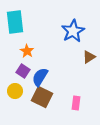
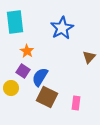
blue star: moved 11 px left, 3 px up
brown triangle: rotated 16 degrees counterclockwise
yellow circle: moved 4 px left, 3 px up
brown square: moved 5 px right
